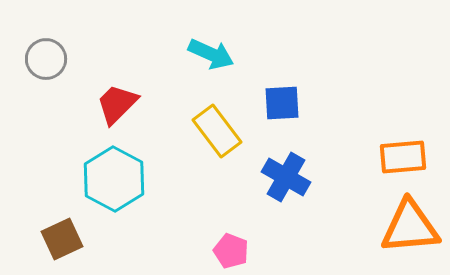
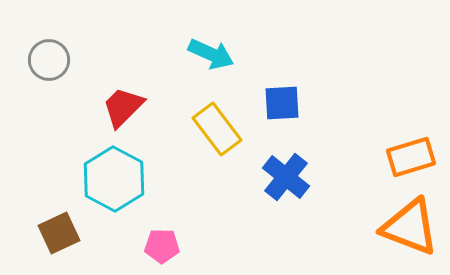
gray circle: moved 3 px right, 1 px down
red trapezoid: moved 6 px right, 3 px down
yellow rectangle: moved 2 px up
orange rectangle: moved 8 px right; rotated 12 degrees counterclockwise
blue cross: rotated 9 degrees clockwise
orange triangle: rotated 26 degrees clockwise
brown square: moved 3 px left, 6 px up
pink pentagon: moved 69 px left, 5 px up; rotated 20 degrees counterclockwise
